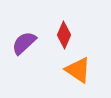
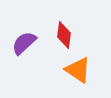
red diamond: rotated 16 degrees counterclockwise
